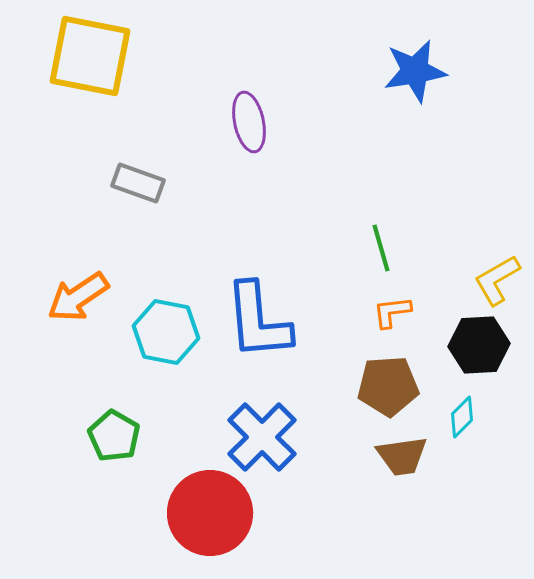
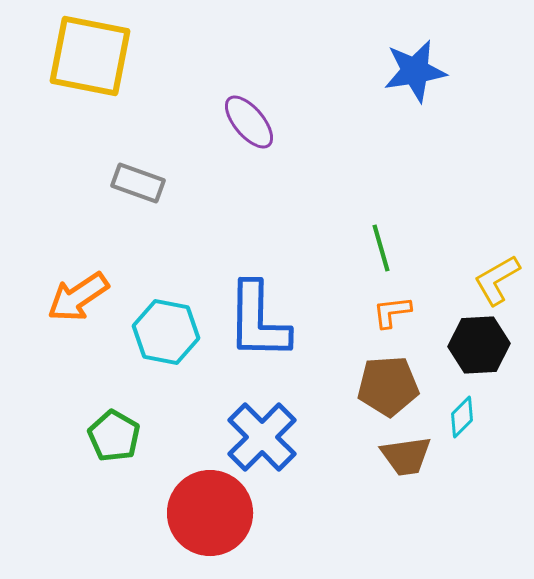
purple ellipse: rotated 28 degrees counterclockwise
blue L-shape: rotated 6 degrees clockwise
brown trapezoid: moved 4 px right
